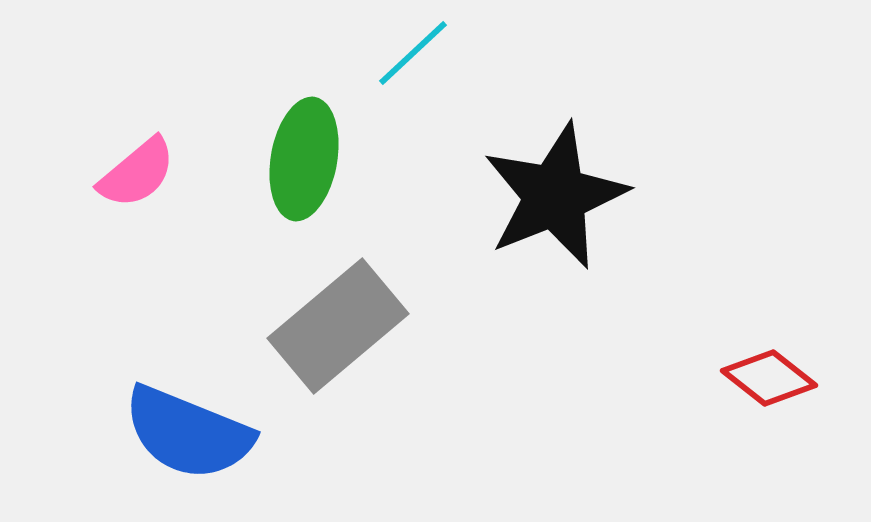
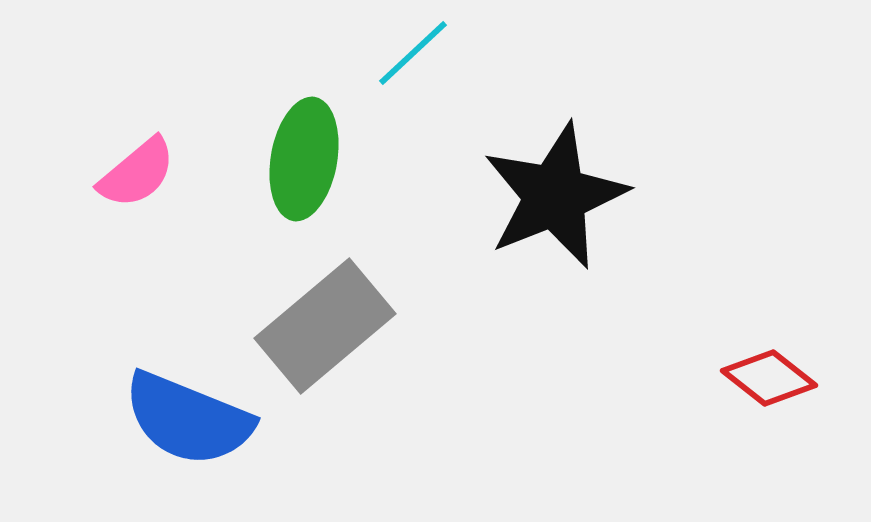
gray rectangle: moved 13 px left
blue semicircle: moved 14 px up
